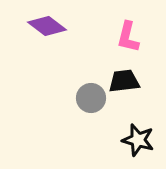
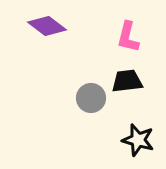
black trapezoid: moved 3 px right
